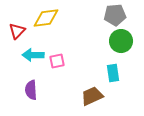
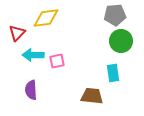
red triangle: moved 2 px down
brown trapezoid: rotated 30 degrees clockwise
